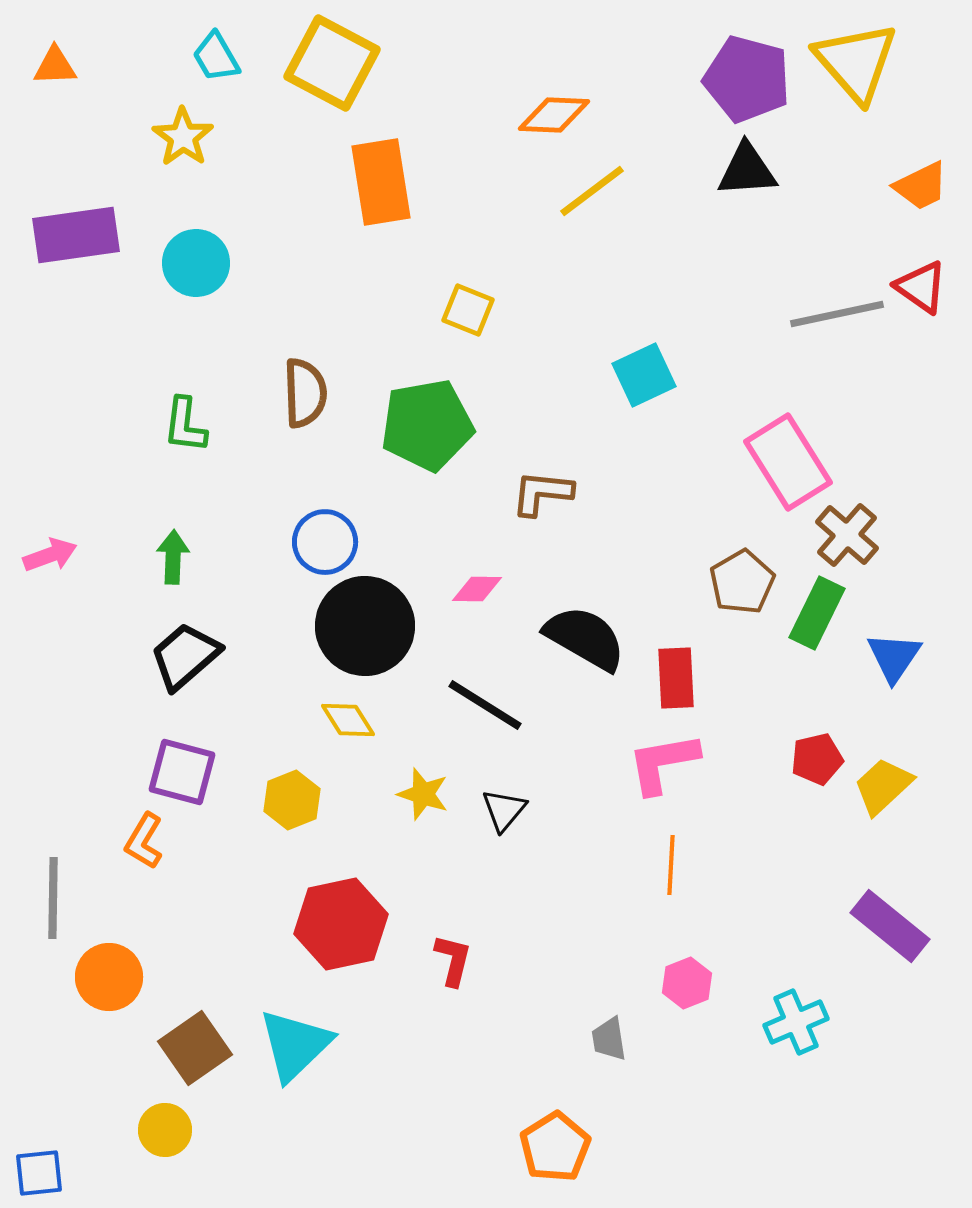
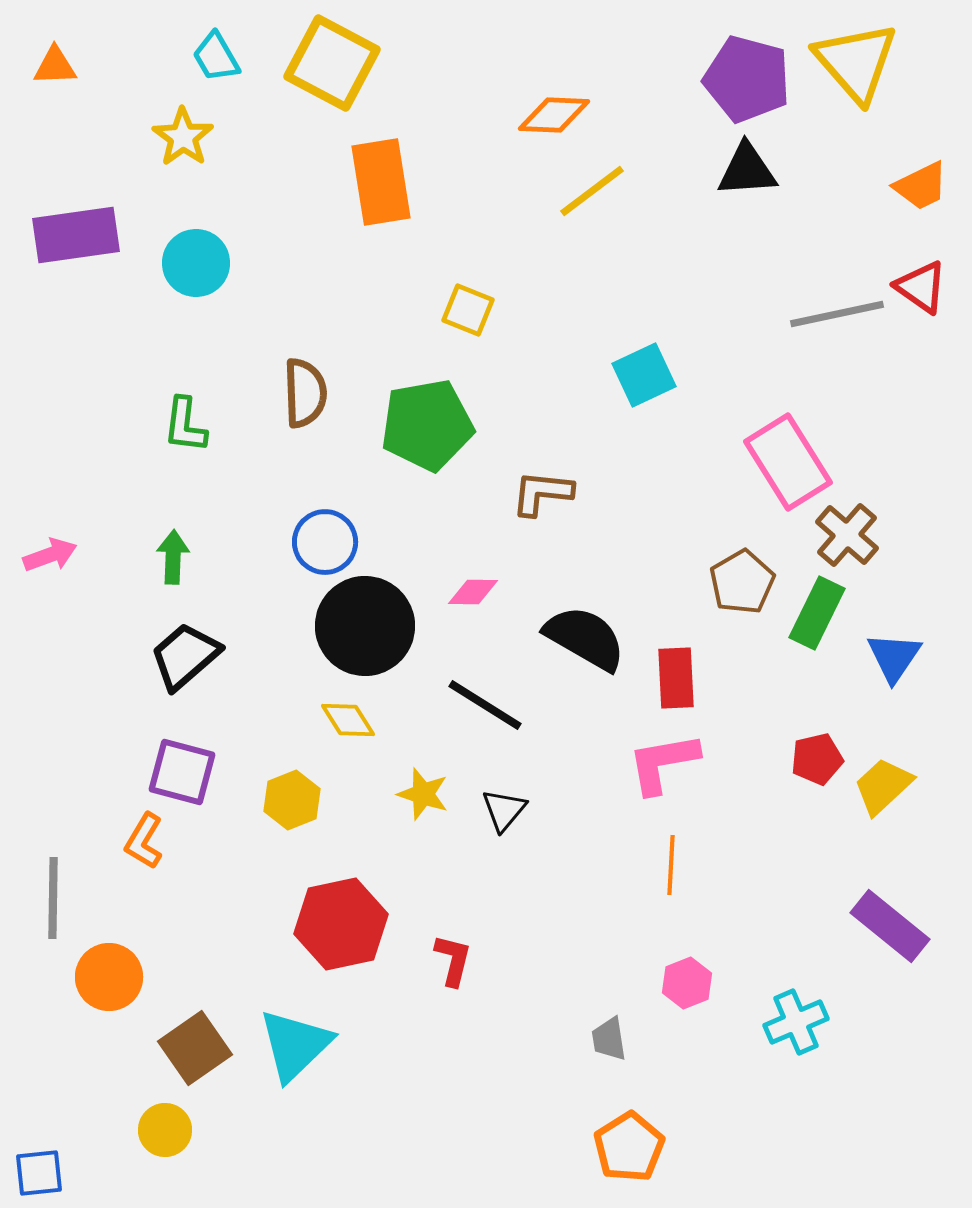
pink diamond at (477, 589): moved 4 px left, 3 px down
orange pentagon at (555, 1147): moved 74 px right
